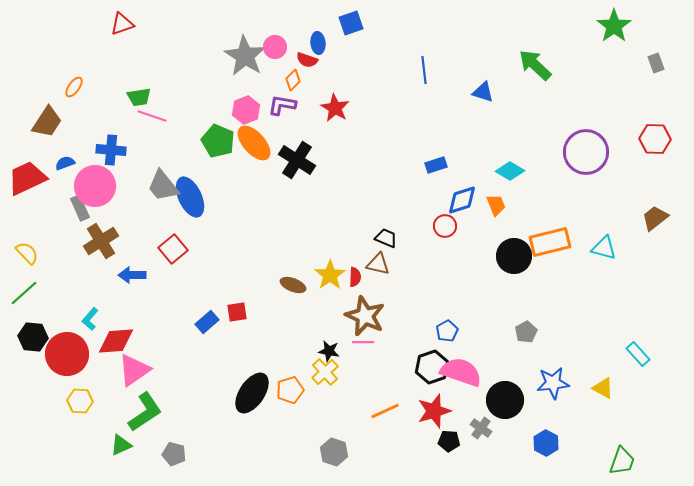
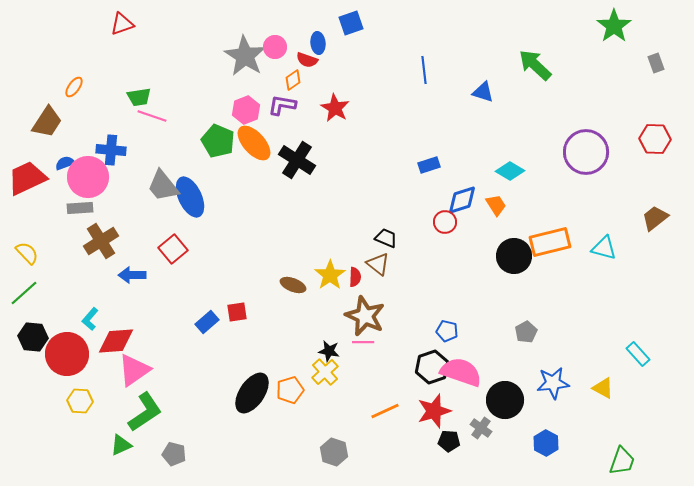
orange diamond at (293, 80): rotated 10 degrees clockwise
blue rectangle at (436, 165): moved 7 px left
pink circle at (95, 186): moved 7 px left, 9 px up
orange trapezoid at (496, 205): rotated 10 degrees counterclockwise
gray rectangle at (80, 208): rotated 70 degrees counterclockwise
red circle at (445, 226): moved 4 px up
brown triangle at (378, 264): rotated 25 degrees clockwise
blue pentagon at (447, 331): rotated 30 degrees counterclockwise
